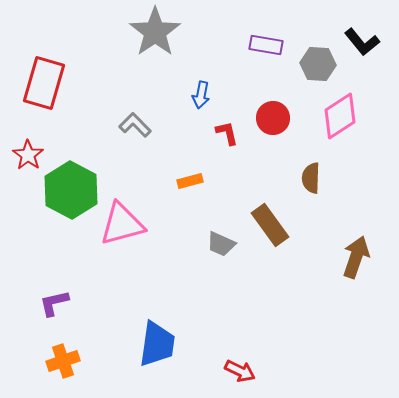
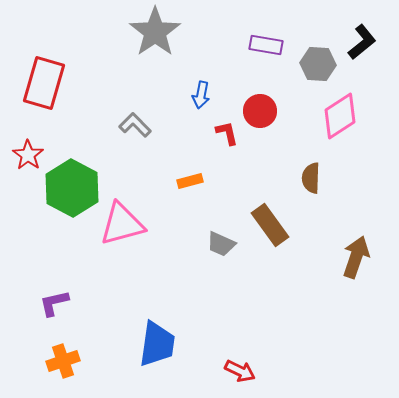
black L-shape: rotated 90 degrees counterclockwise
red circle: moved 13 px left, 7 px up
green hexagon: moved 1 px right, 2 px up
